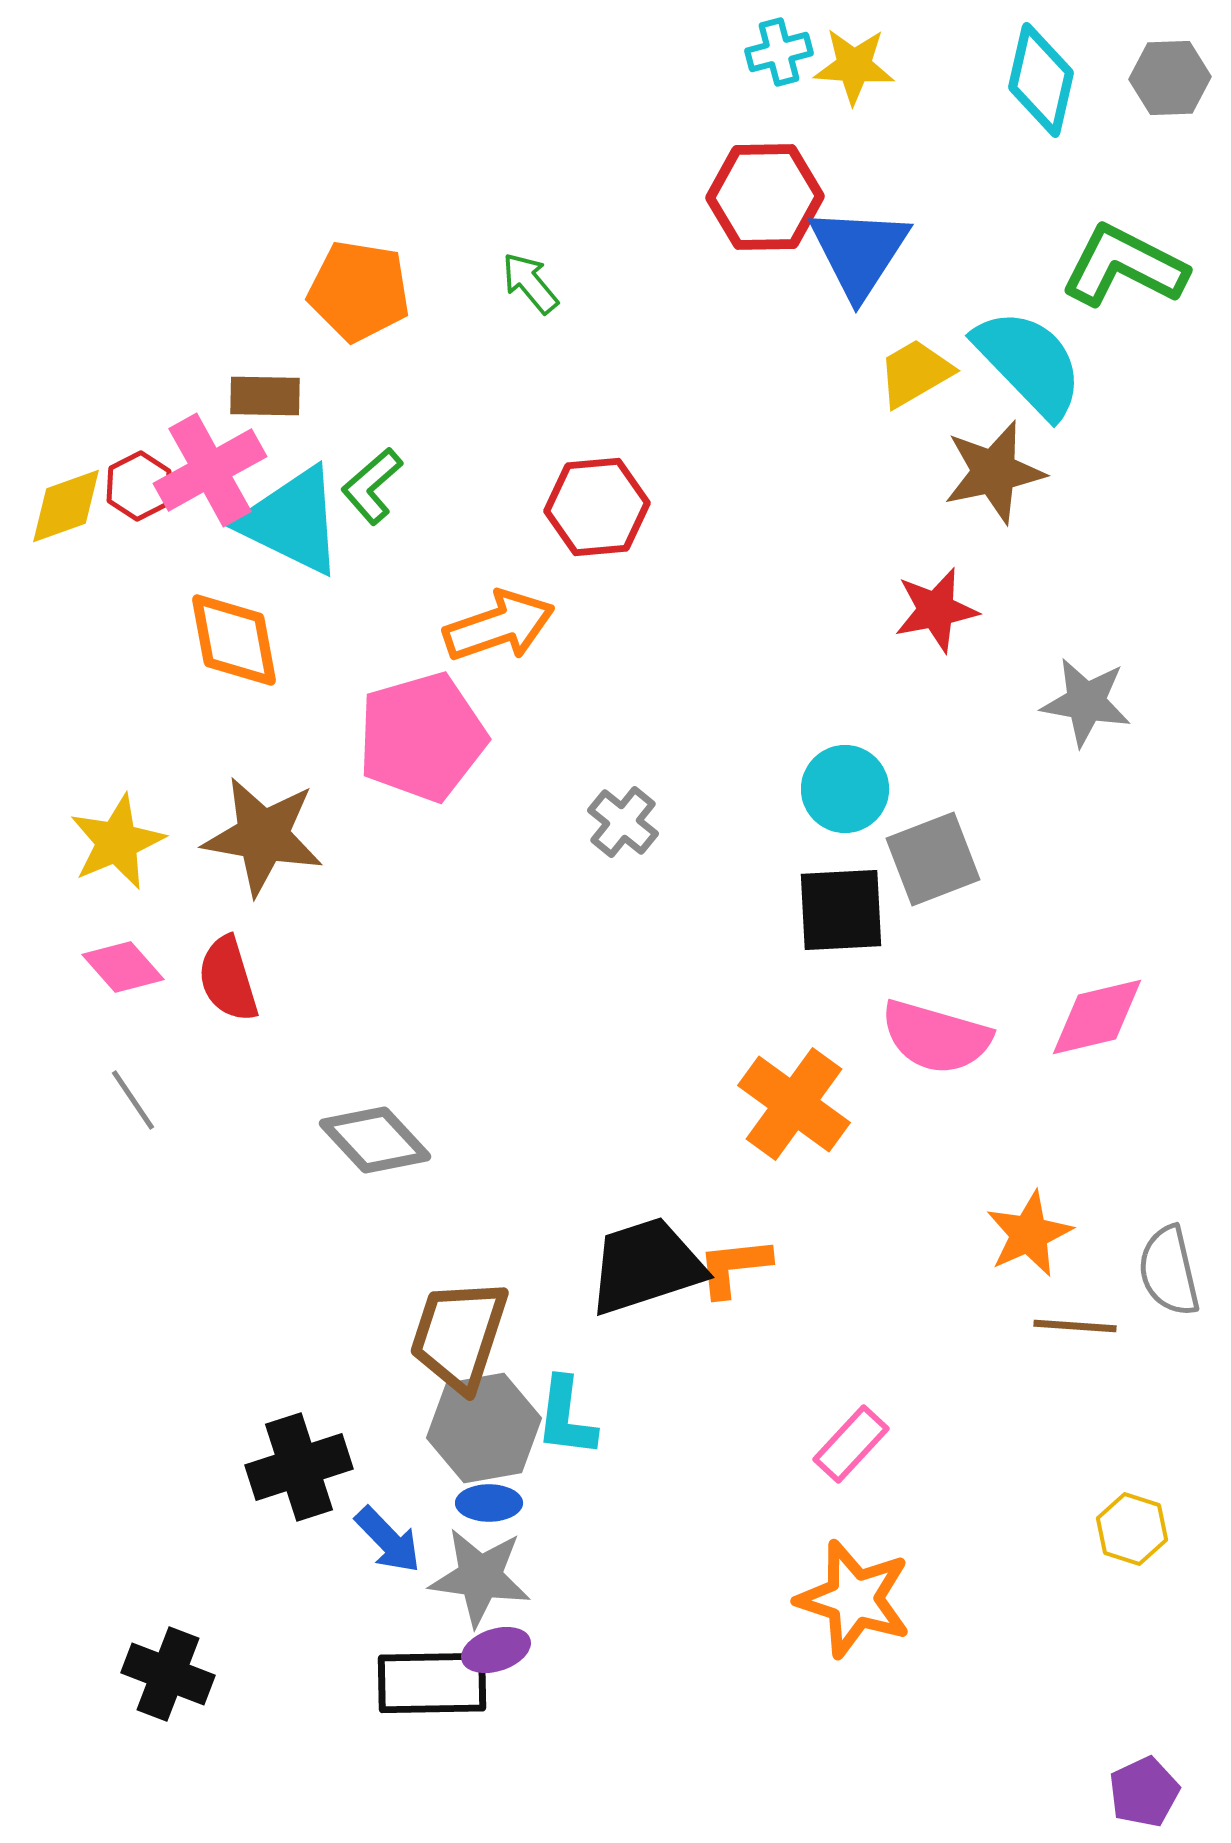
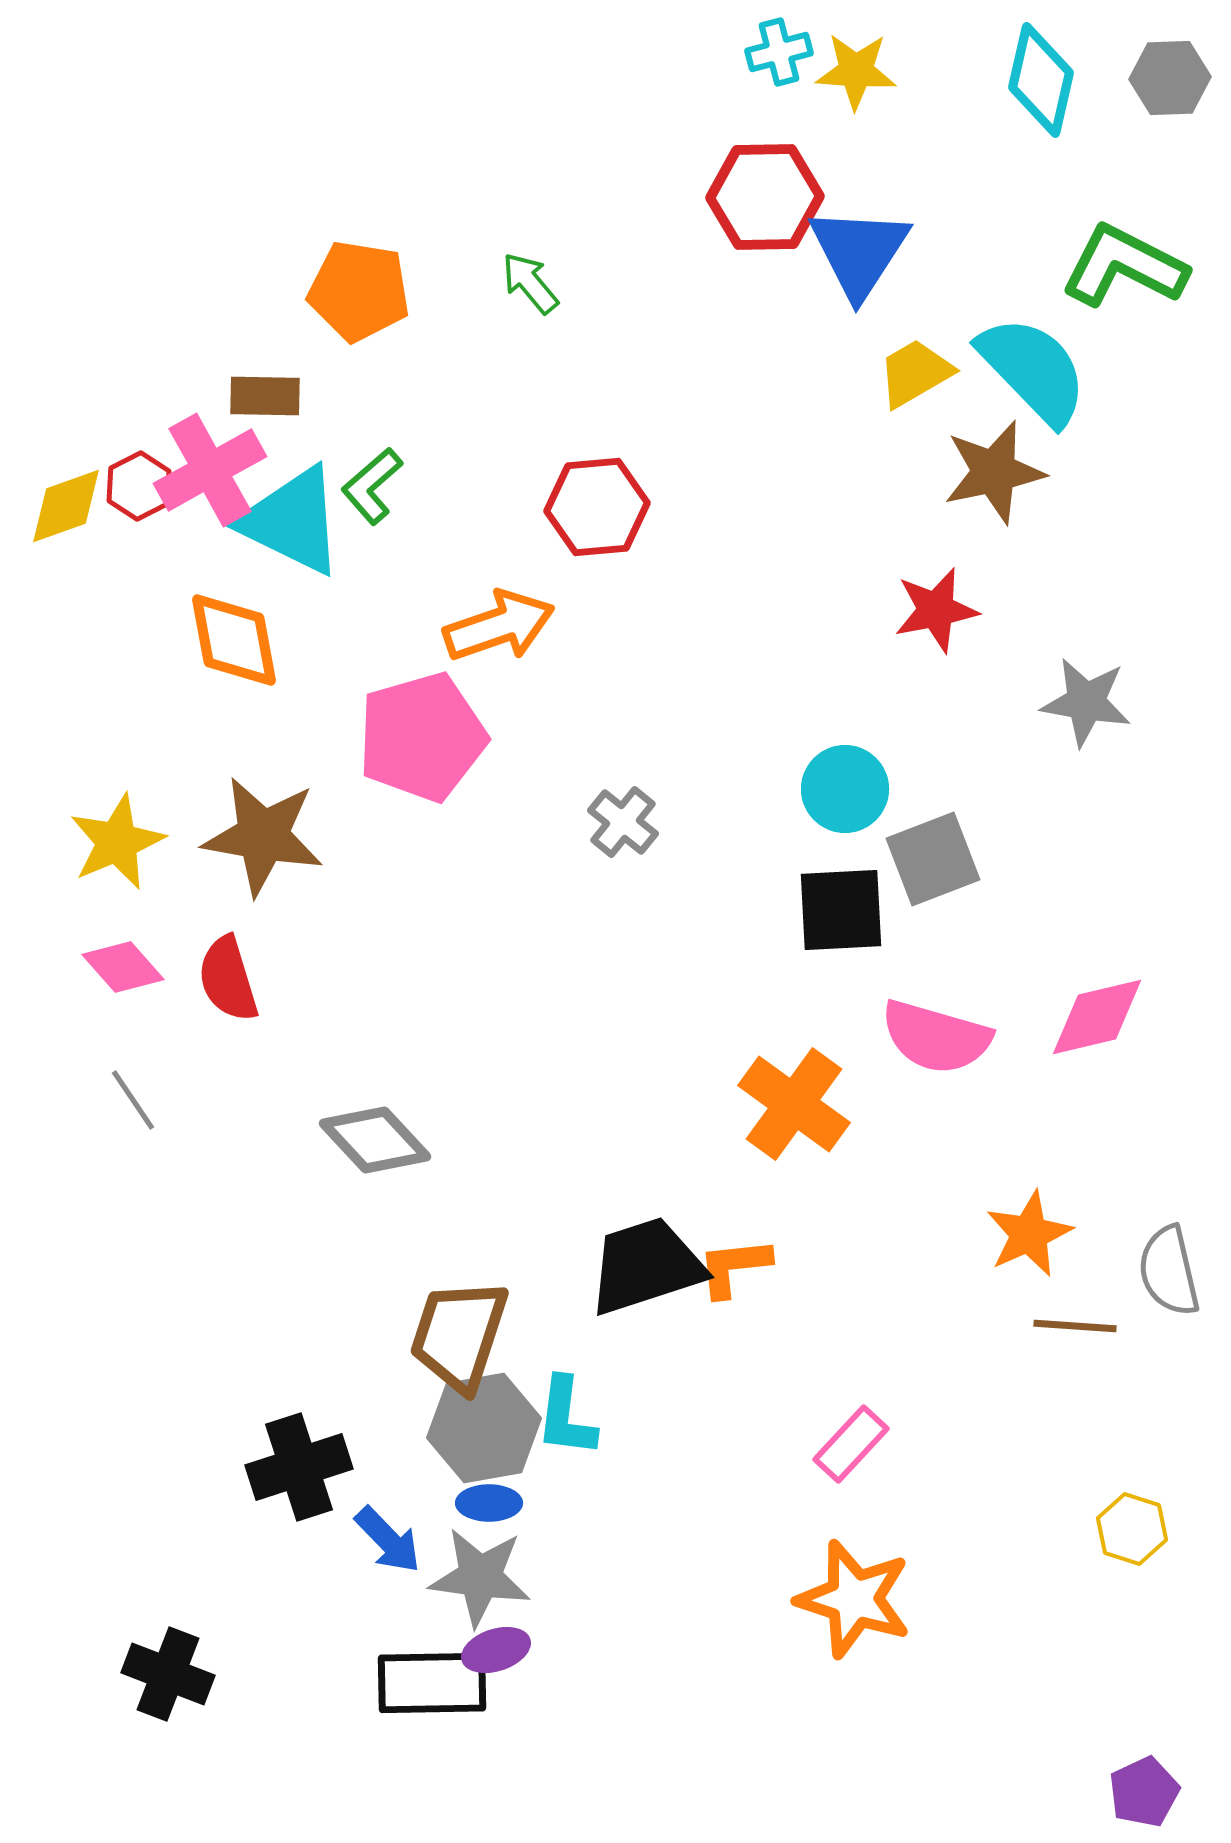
yellow star at (854, 66): moved 2 px right, 5 px down
cyan semicircle at (1029, 363): moved 4 px right, 7 px down
